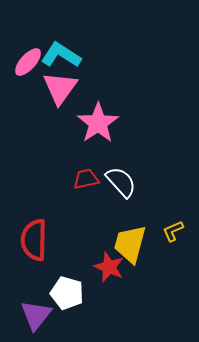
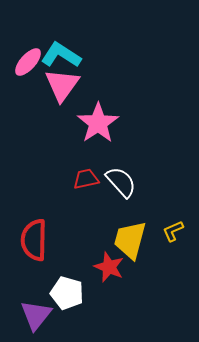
pink triangle: moved 2 px right, 3 px up
yellow trapezoid: moved 4 px up
